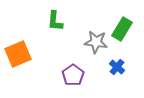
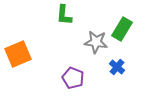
green L-shape: moved 9 px right, 6 px up
purple pentagon: moved 3 px down; rotated 15 degrees counterclockwise
